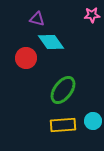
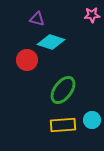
cyan diamond: rotated 36 degrees counterclockwise
red circle: moved 1 px right, 2 px down
cyan circle: moved 1 px left, 1 px up
